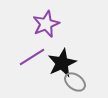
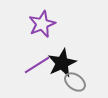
purple star: moved 4 px left
purple line: moved 5 px right, 8 px down
